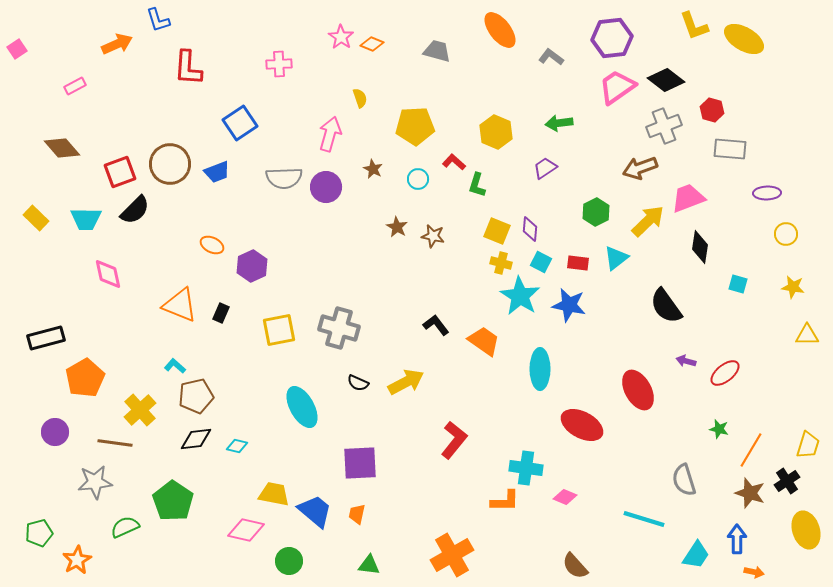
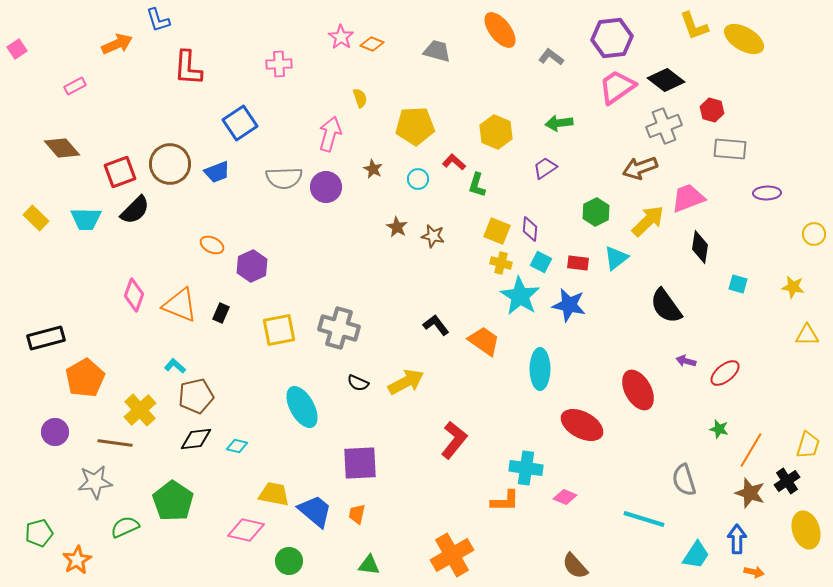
yellow circle at (786, 234): moved 28 px right
pink diamond at (108, 274): moved 26 px right, 21 px down; rotated 32 degrees clockwise
